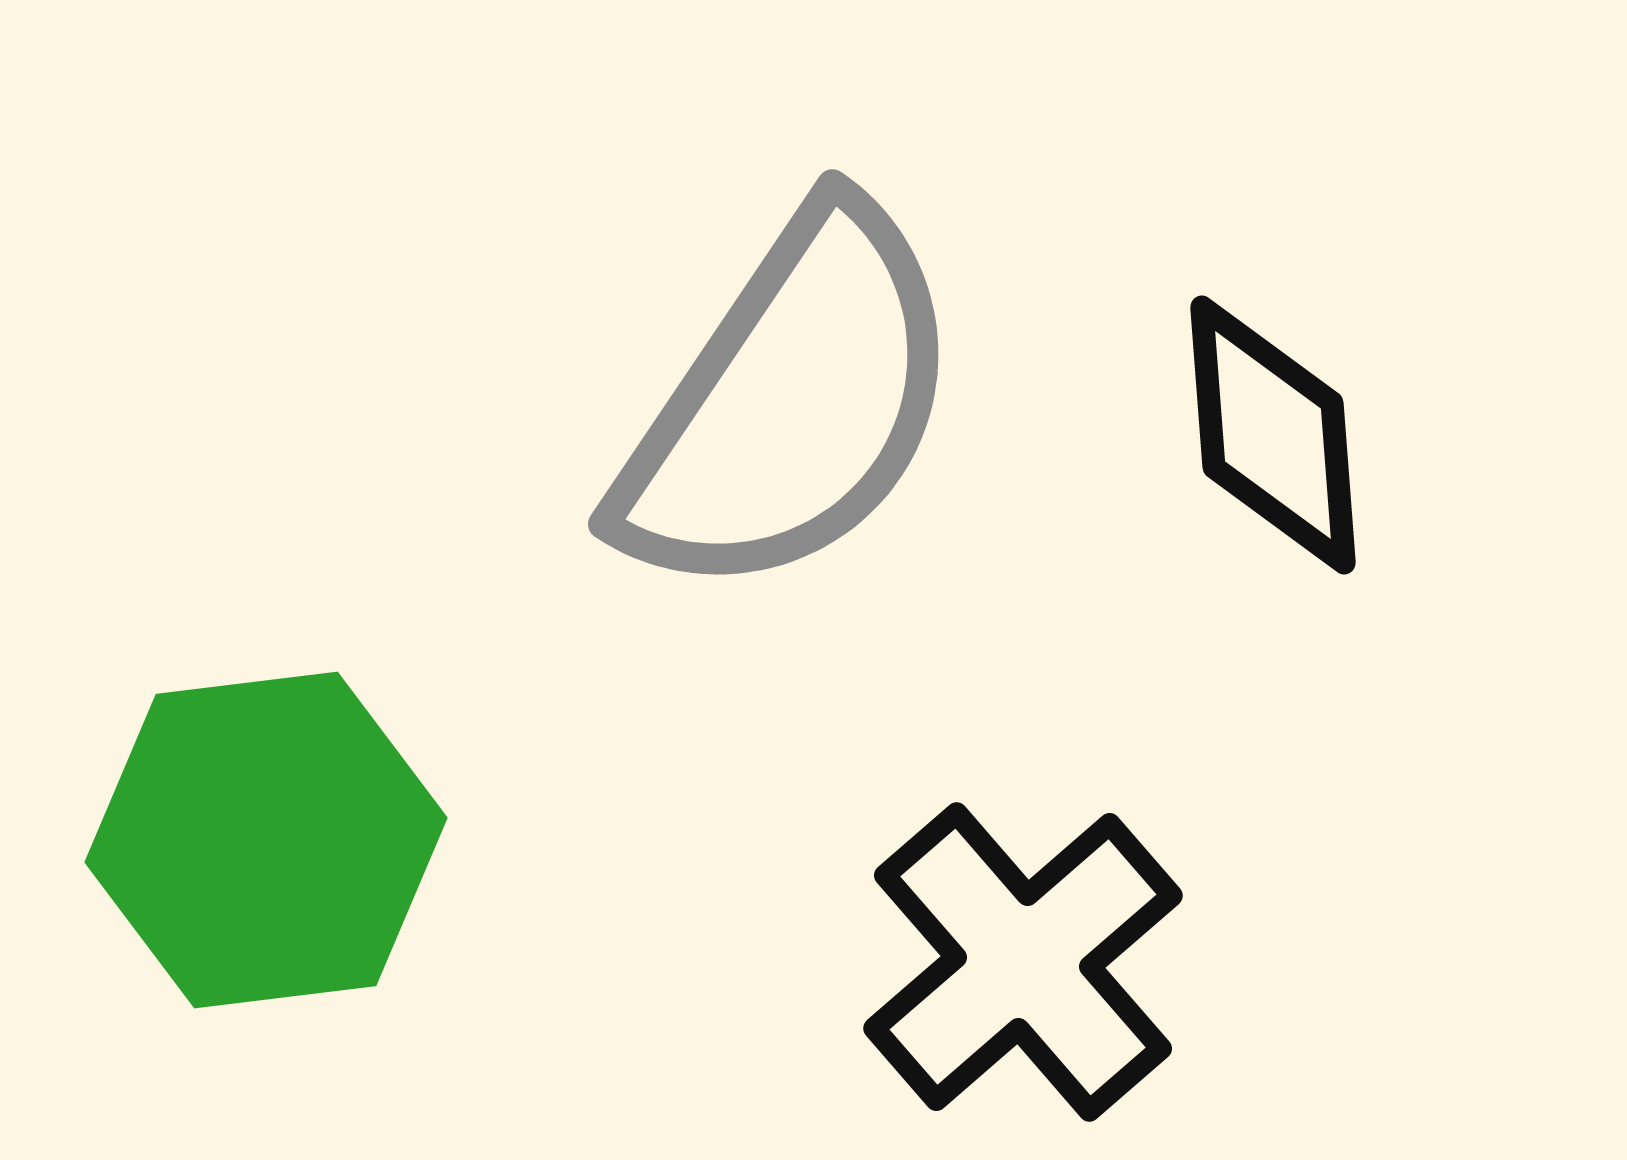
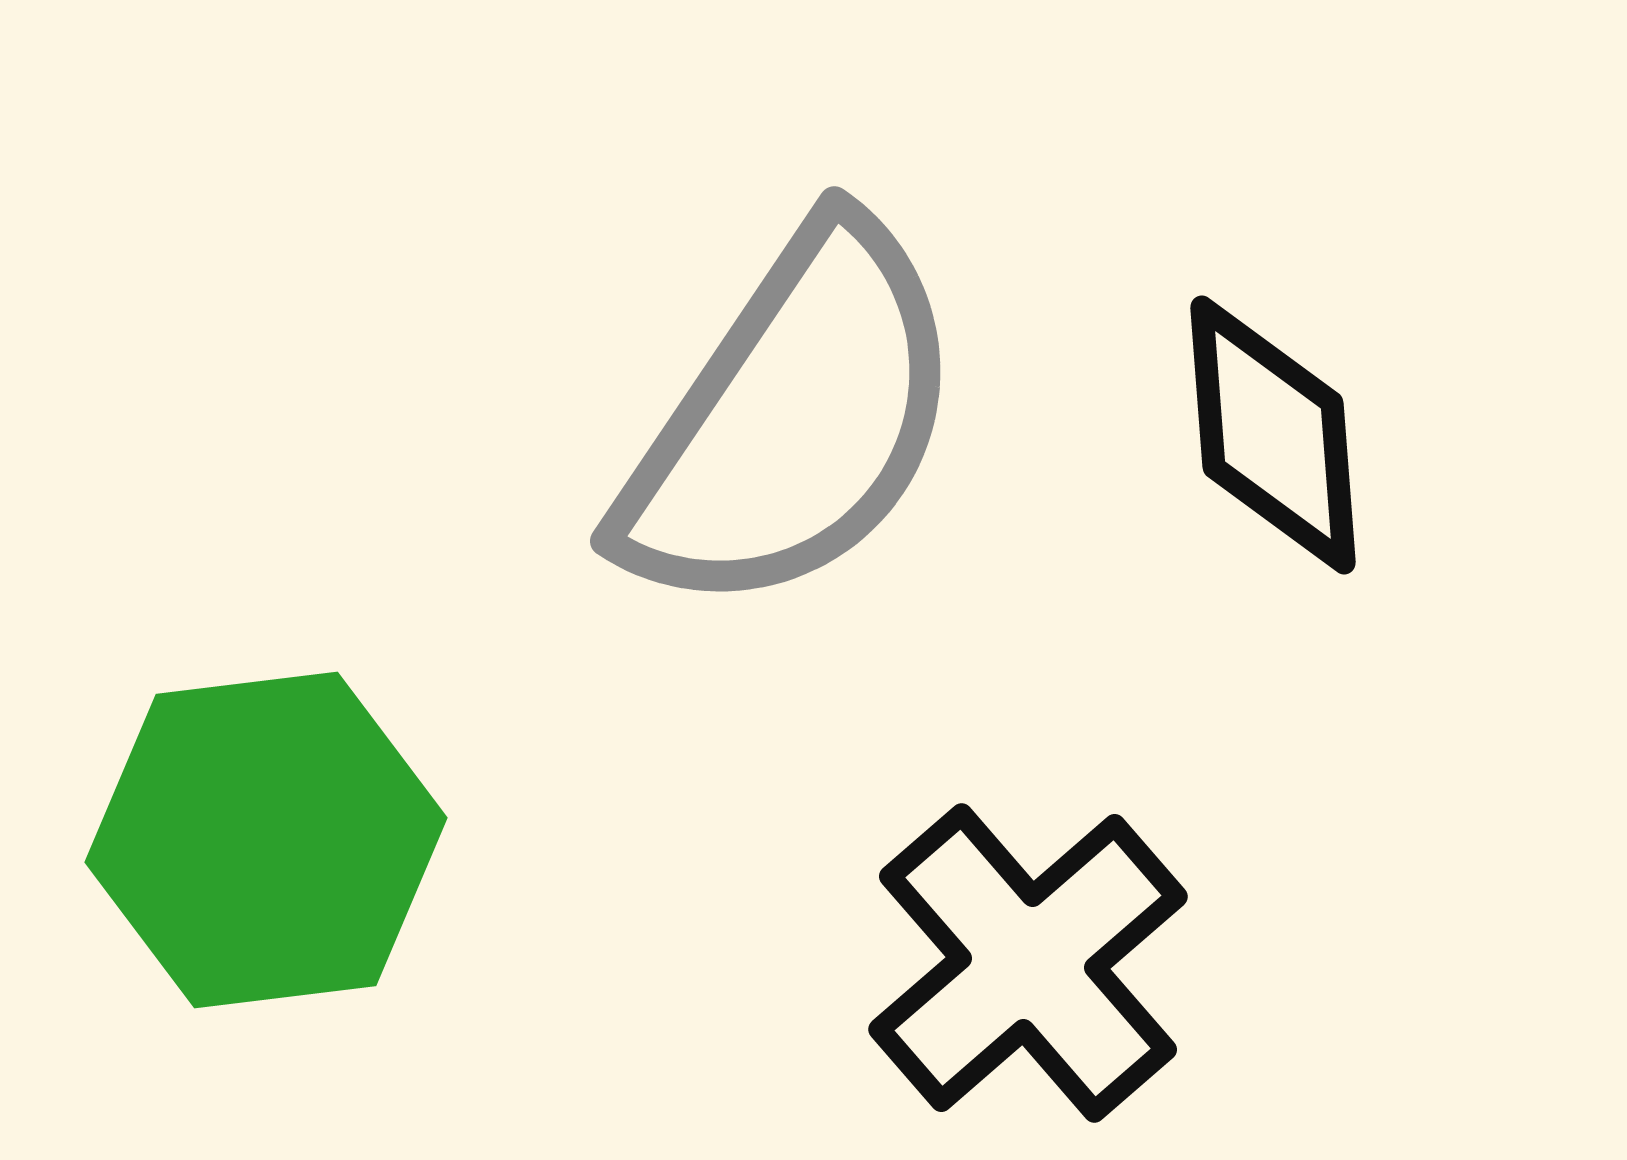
gray semicircle: moved 2 px right, 17 px down
black cross: moved 5 px right, 1 px down
